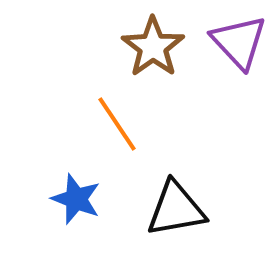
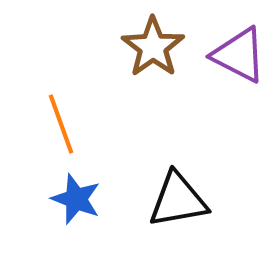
purple triangle: moved 13 px down; rotated 20 degrees counterclockwise
orange line: moved 56 px left; rotated 14 degrees clockwise
black triangle: moved 2 px right, 9 px up
